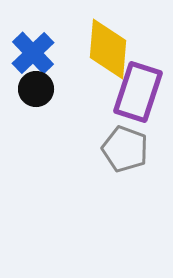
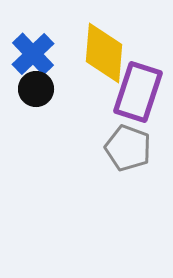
yellow diamond: moved 4 px left, 4 px down
blue cross: moved 1 px down
gray pentagon: moved 3 px right, 1 px up
